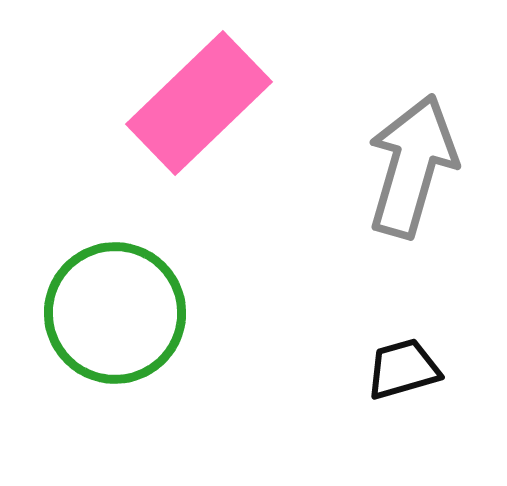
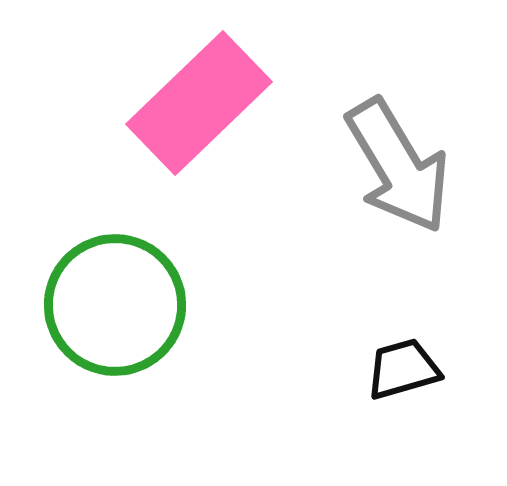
gray arrow: moved 14 px left; rotated 133 degrees clockwise
green circle: moved 8 px up
